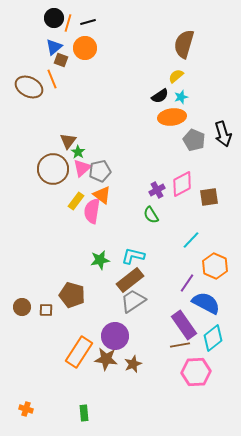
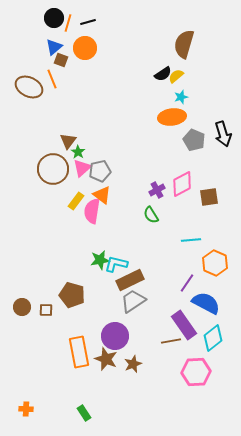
black semicircle at (160, 96): moved 3 px right, 22 px up
cyan line at (191, 240): rotated 42 degrees clockwise
cyan L-shape at (133, 256): moved 17 px left, 8 px down
orange hexagon at (215, 266): moved 3 px up
brown rectangle at (130, 280): rotated 12 degrees clockwise
brown line at (180, 345): moved 9 px left, 4 px up
orange rectangle at (79, 352): rotated 44 degrees counterclockwise
brown star at (106, 359): rotated 15 degrees clockwise
orange cross at (26, 409): rotated 16 degrees counterclockwise
green rectangle at (84, 413): rotated 28 degrees counterclockwise
